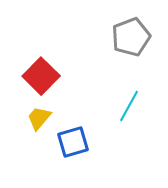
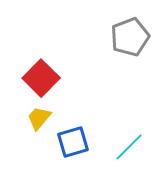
gray pentagon: moved 1 px left
red square: moved 2 px down
cyan line: moved 41 px down; rotated 16 degrees clockwise
